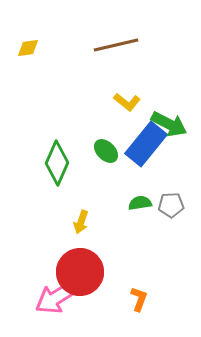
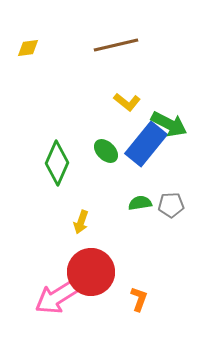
red circle: moved 11 px right
